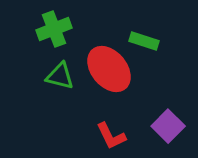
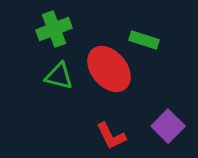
green rectangle: moved 1 px up
green triangle: moved 1 px left
